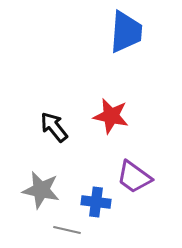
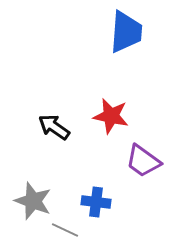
black arrow: rotated 16 degrees counterclockwise
purple trapezoid: moved 9 px right, 16 px up
gray star: moved 8 px left, 11 px down; rotated 9 degrees clockwise
gray line: moved 2 px left; rotated 12 degrees clockwise
